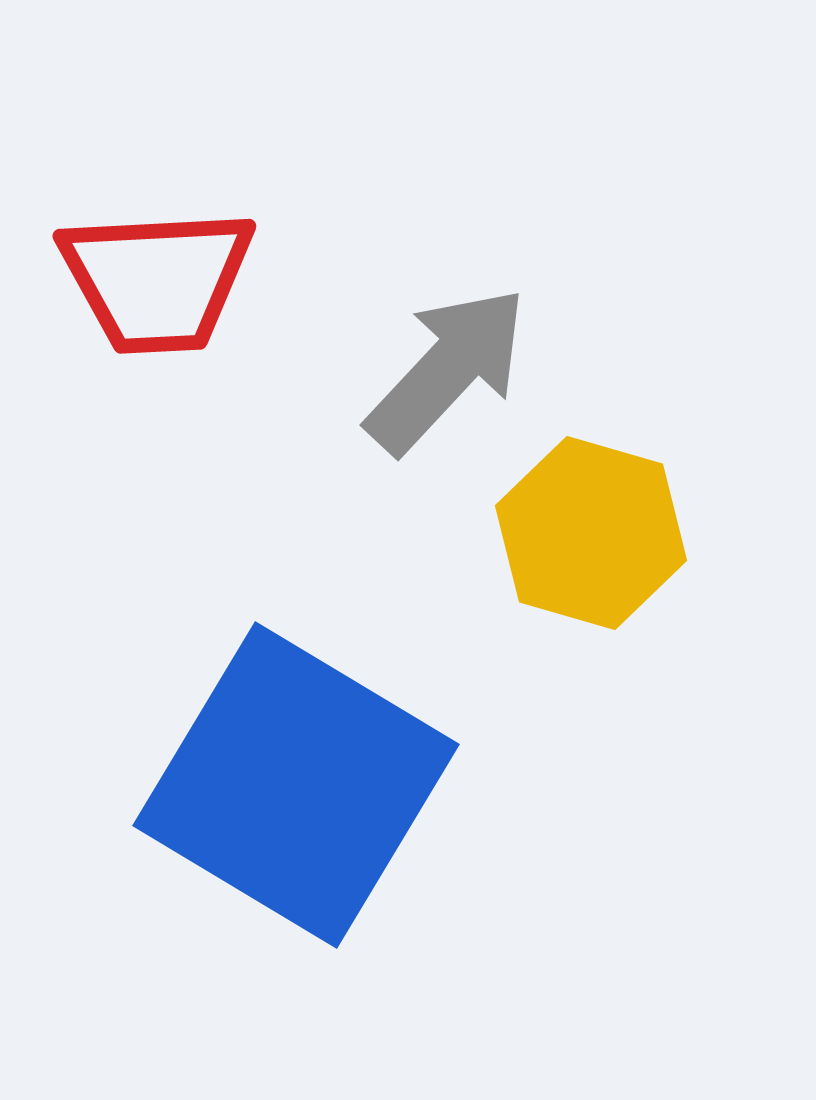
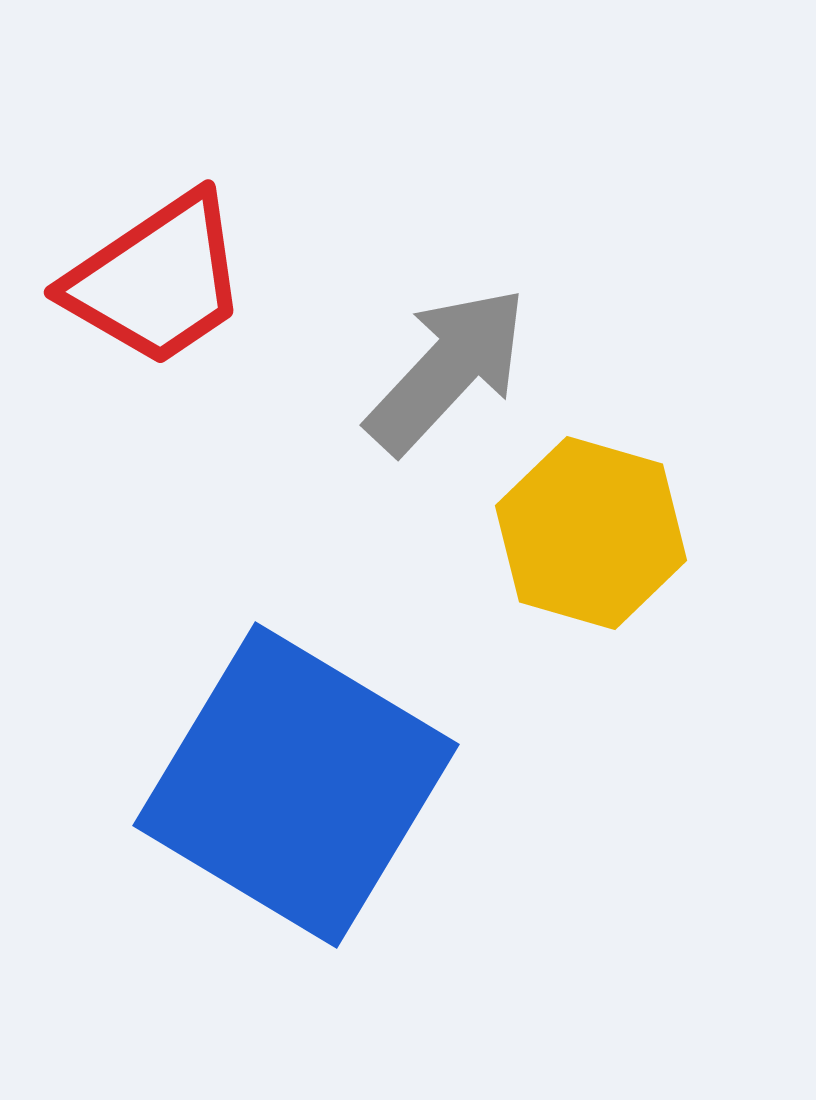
red trapezoid: rotated 31 degrees counterclockwise
